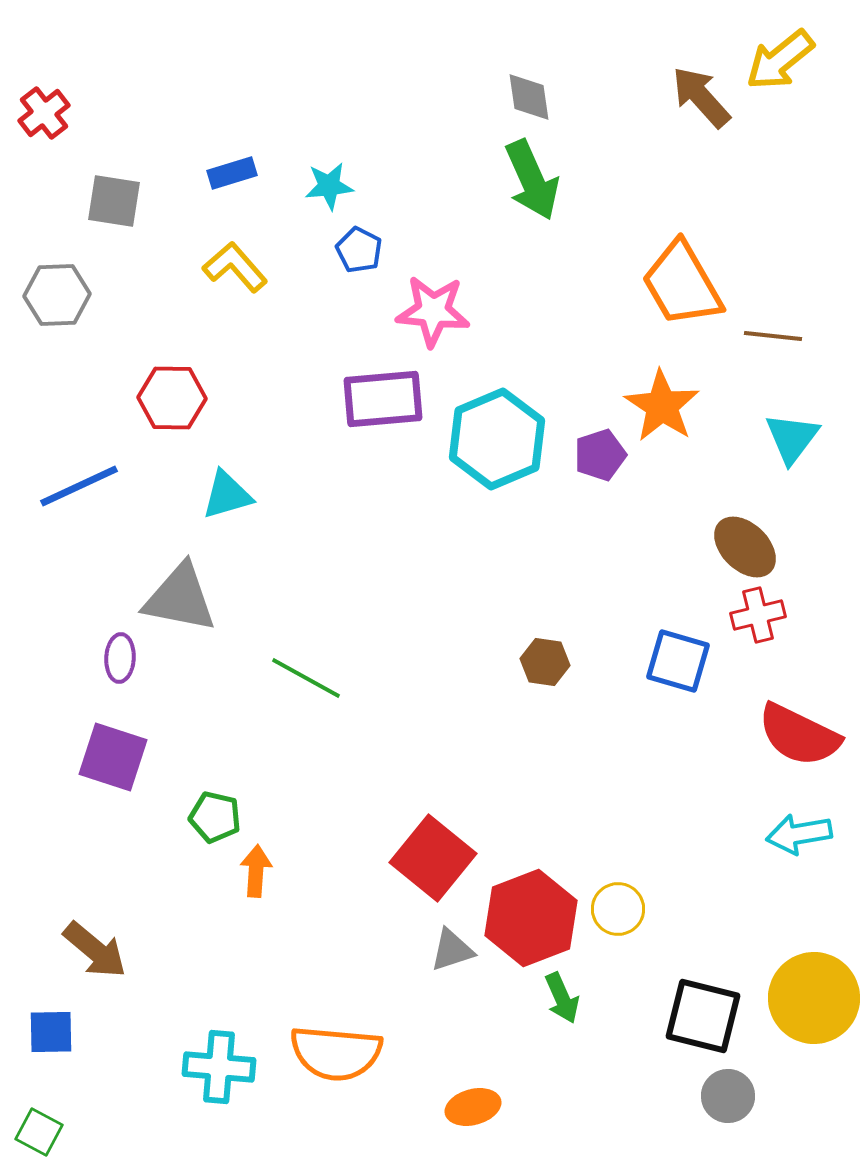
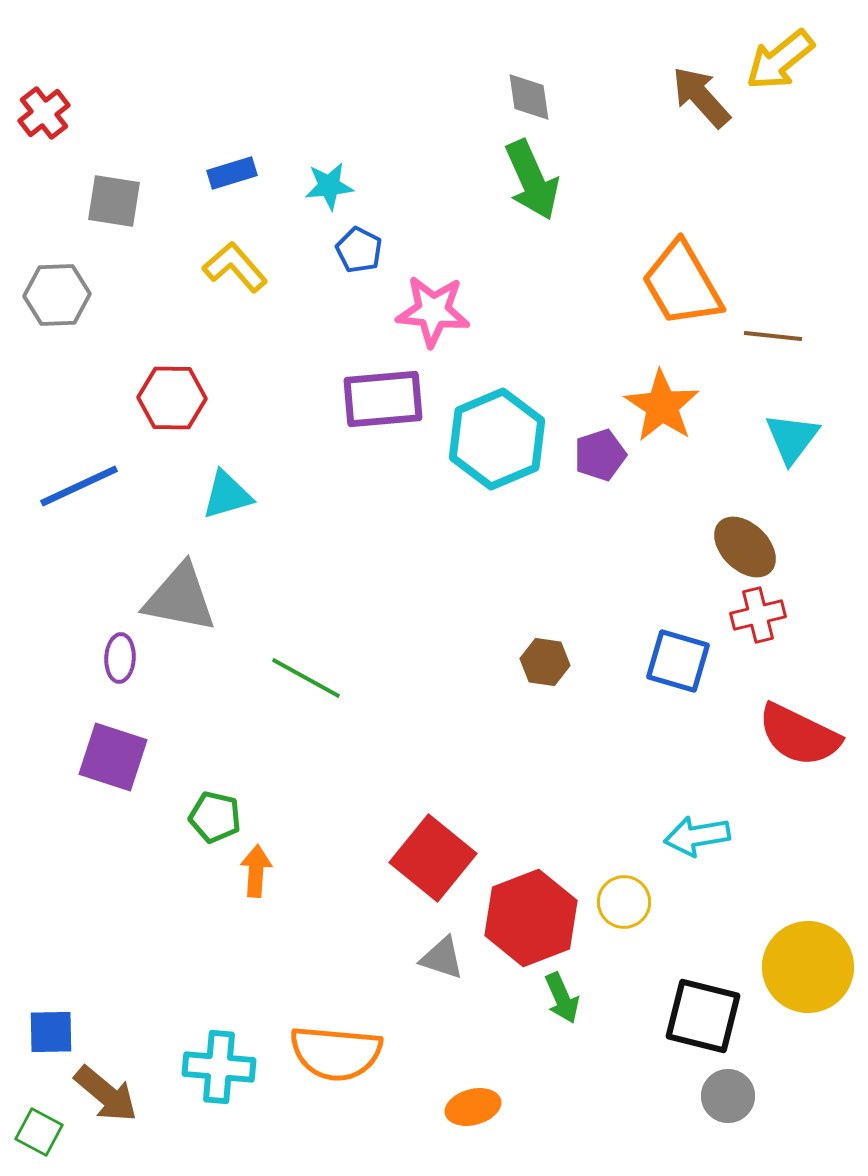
cyan arrow at (799, 834): moved 102 px left, 2 px down
yellow circle at (618, 909): moved 6 px right, 7 px up
brown arrow at (95, 950): moved 11 px right, 144 px down
gray triangle at (452, 950): moved 10 px left, 8 px down; rotated 36 degrees clockwise
yellow circle at (814, 998): moved 6 px left, 31 px up
